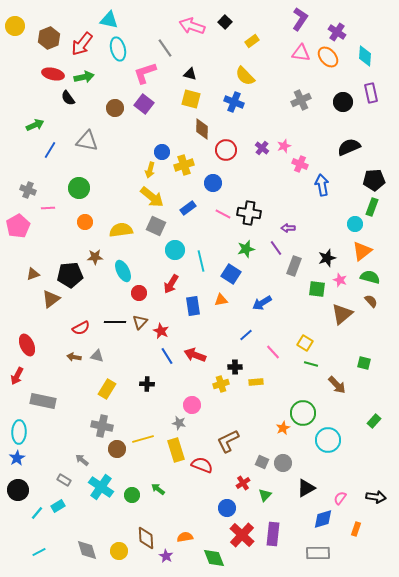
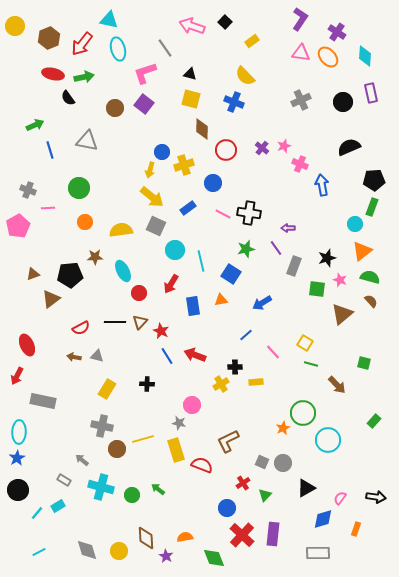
blue line at (50, 150): rotated 48 degrees counterclockwise
yellow cross at (221, 384): rotated 14 degrees counterclockwise
cyan cross at (101, 487): rotated 20 degrees counterclockwise
